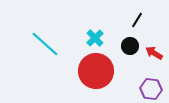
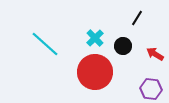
black line: moved 2 px up
black circle: moved 7 px left
red arrow: moved 1 px right, 1 px down
red circle: moved 1 px left, 1 px down
